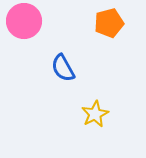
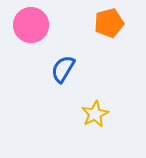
pink circle: moved 7 px right, 4 px down
blue semicircle: moved 1 px down; rotated 60 degrees clockwise
